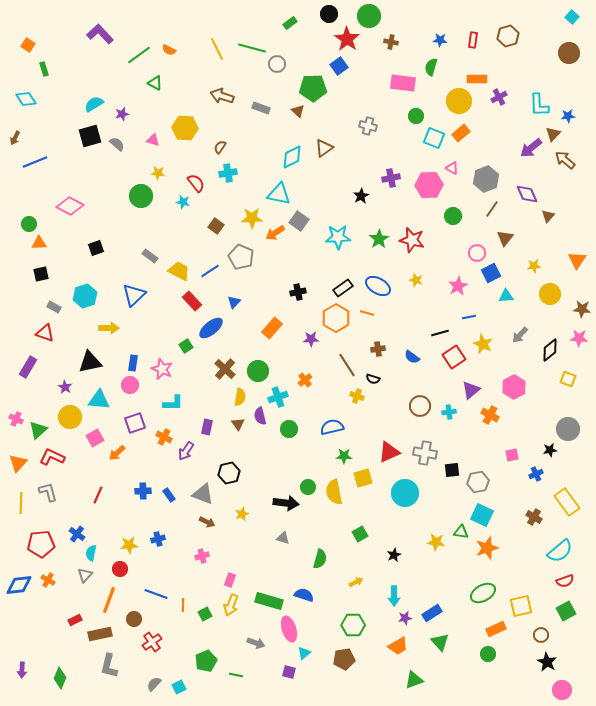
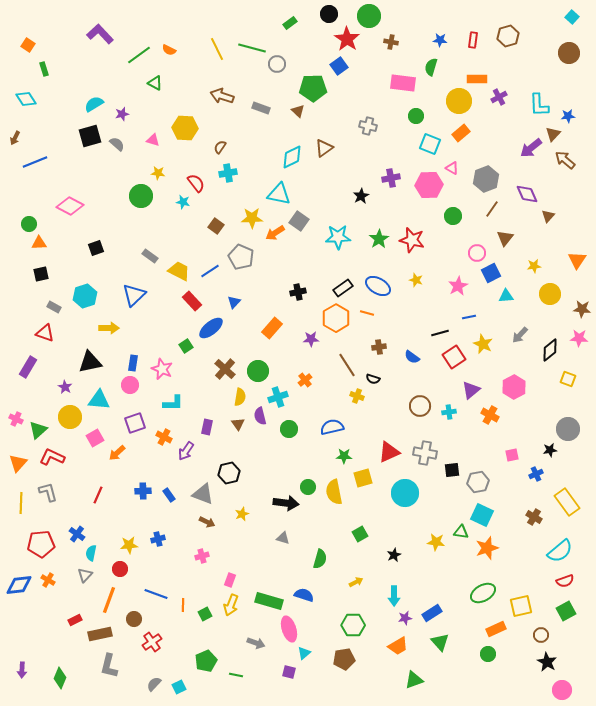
cyan square at (434, 138): moved 4 px left, 6 px down
brown cross at (378, 349): moved 1 px right, 2 px up
